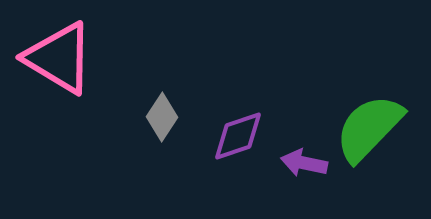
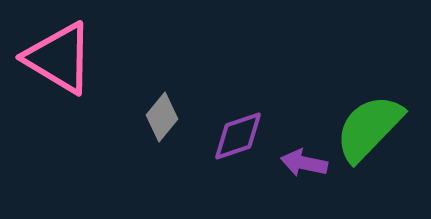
gray diamond: rotated 6 degrees clockwise
